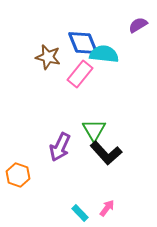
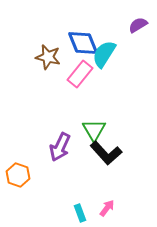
cyan semicircle: rotated 64 degrees counterclockwise
cyan rectangle: rotated 24 degrees clockwise
